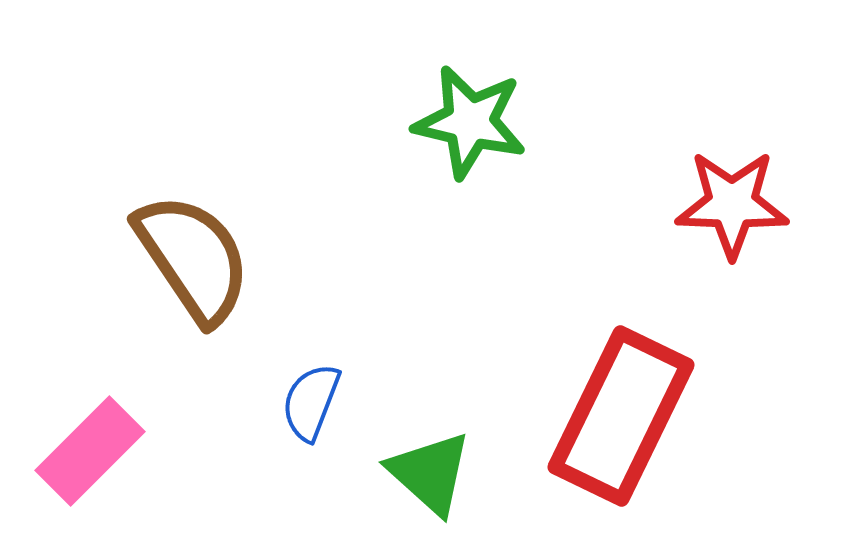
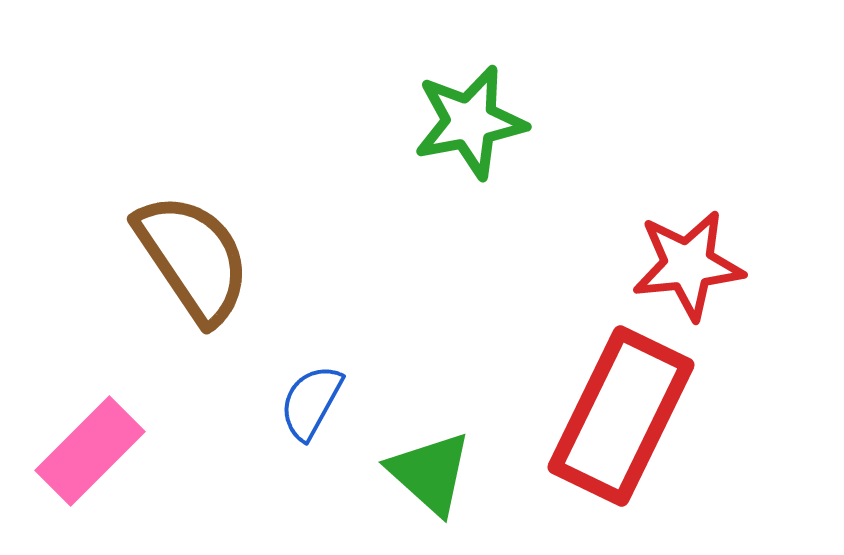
green star: rotated 24 degrees counterclockwise
red star: moved 44 px left, 61 px down; rotated 8 degrees counterclockwise
blue semicircle: rotated 8 degrees clockwise
